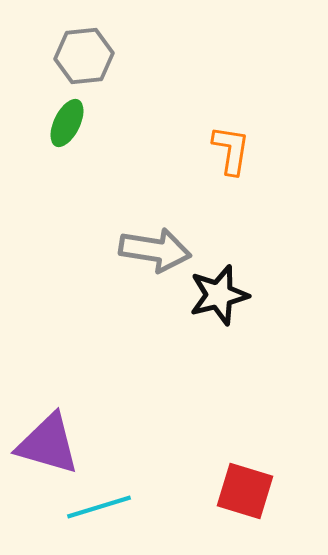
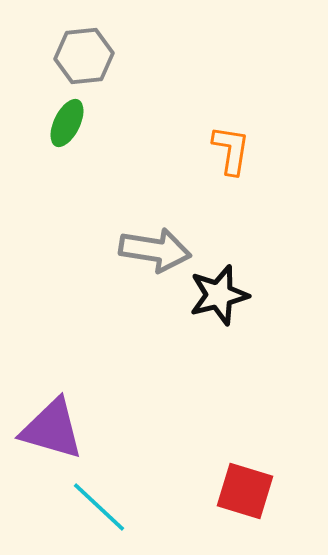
purple triangle: moved 4 px right, 15 px up
cyan line: rotated 60 degrees clockwise
